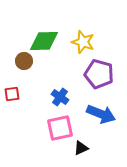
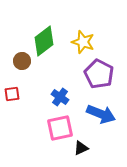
green diamond: rotated 36 degrees counterclockwise
brown circle: moved 2 px left
purple pentagon: rotated 12 degrees clockwise
